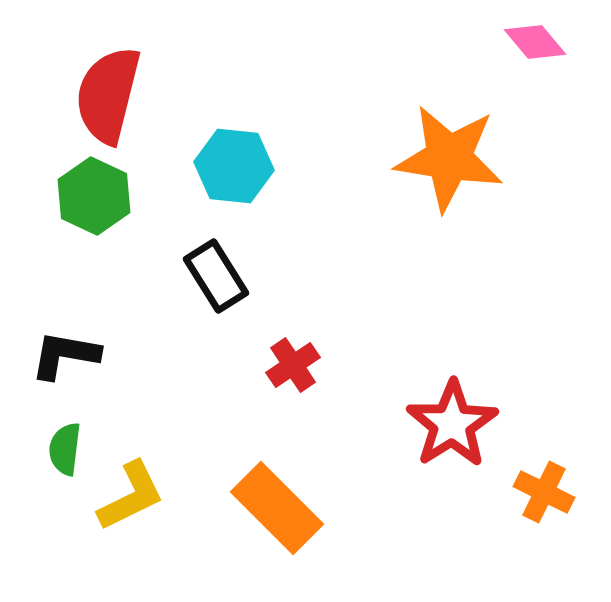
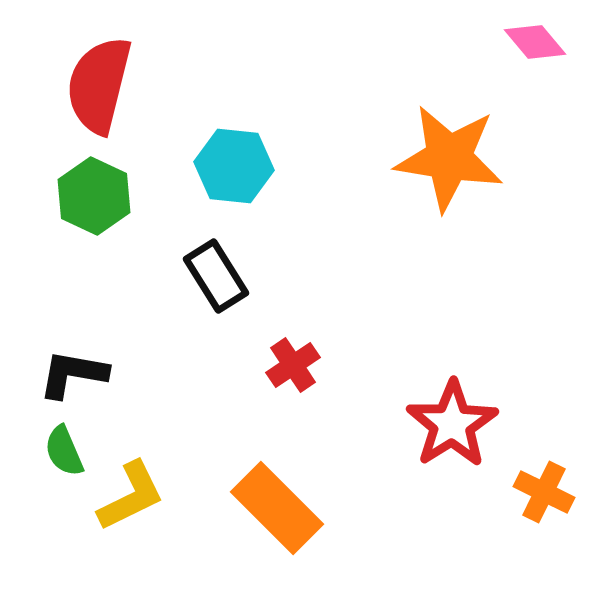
red semicircle: moved 9 px left, 10 px up
black L-shape: moved 8 px right, 19 px down
green semicircle: moved 1 px left, 2 px down; rotated 30 degrees counterclockwise
